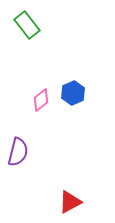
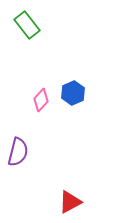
pink diamond: rotated 10 degrees counterclockwise
